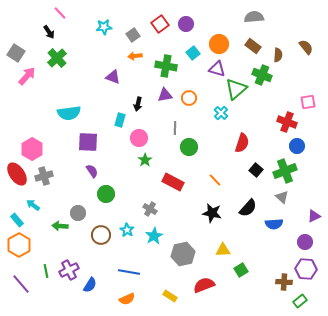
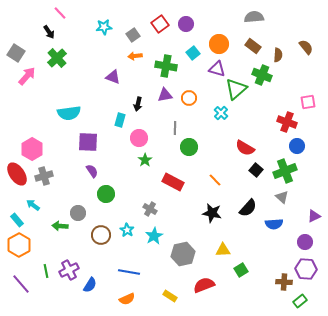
red semicircle at (242, 143): moved 3 px right, 5 px down; rotated 102 degrees clockwise
